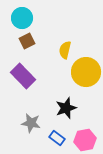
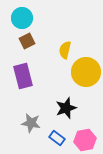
purple rectangle: rotated 30 degrees clockwise
